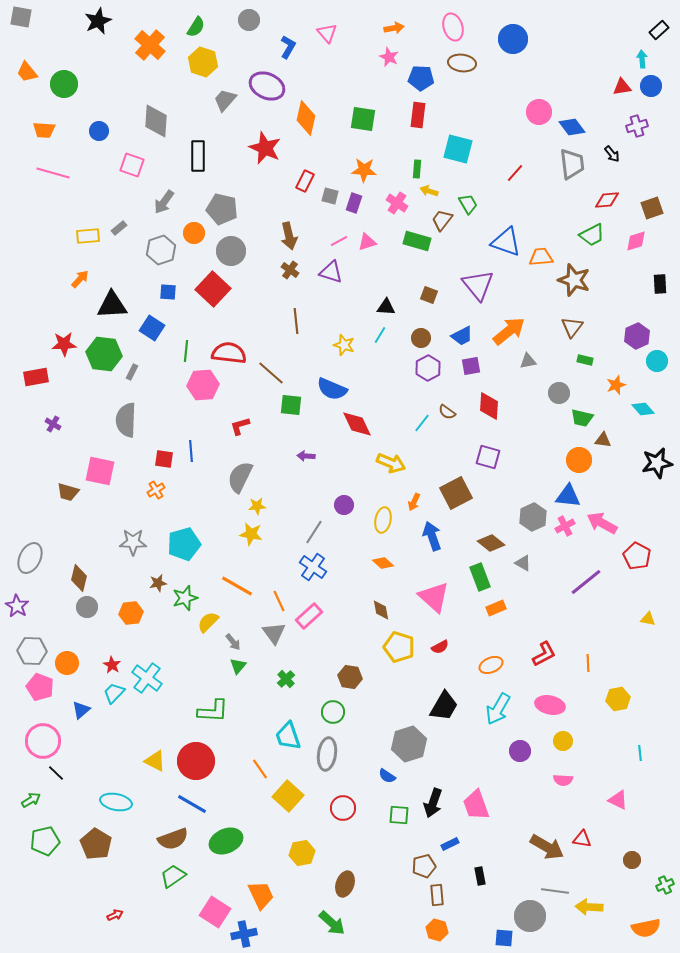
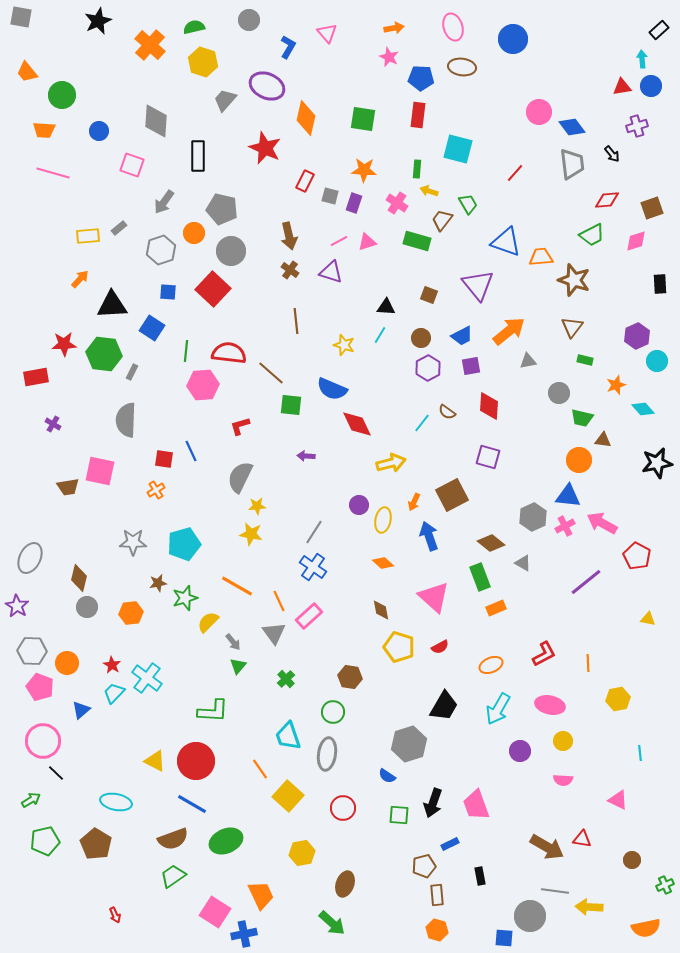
green semicircle at (196, 27): moved 2 px left; rotated 135 degrees counterclockwise
brown ellipse at (462, 63): moved 4 px down
green circle at (64, 84): moved 2 px left, 11 px down
blue line at (191, 451): rotated 20 degrees counterclockwise
yellow arrow at (391, 463): rotated 36 degrees counterclockwise
brown trapezoid at (68, 492): moved 5 px up; rotated 25 degrees counterclockwise
brown square at (456, 493): moved 4 px left, 2 px down
purple circle at (344, 505): moved 15 px right
blue arrow at (432, 536): moved 3 px left
red arrow at (115, 915): rotated 91 degrees clockwise
